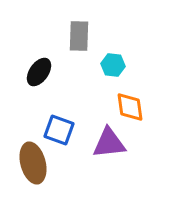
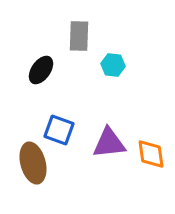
black ellipse: moved 2 px right, 2 px up
orange diamond: moved 21 px right, 47 px down
